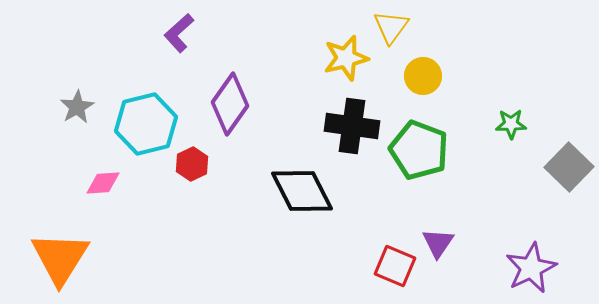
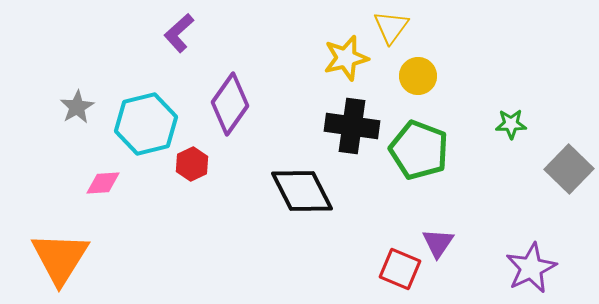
yellow circle: moved 5 px left
gray square: moved 2 px down
red square: moved 5 px right, 3 px down
